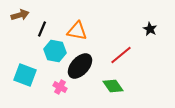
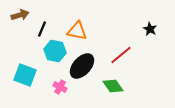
black ellipse: moved 2 px right
